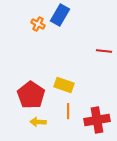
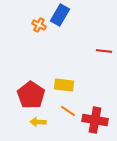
orange cross: moved 1 px right, 1 px down
yellow rectangle: rotated 12 degrees counterclockwise
orange line: rotated 56 degrees counterclockwise
red cross: moved 2 px left; rotated 20 degrees clockwise
